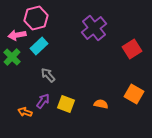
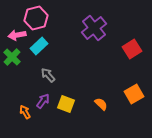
orange square: rotated 30 degrees clockwise
orange semicircle: rotated 32 degrees clockwise
orange arrow: rotated 40 degrees clockwise
